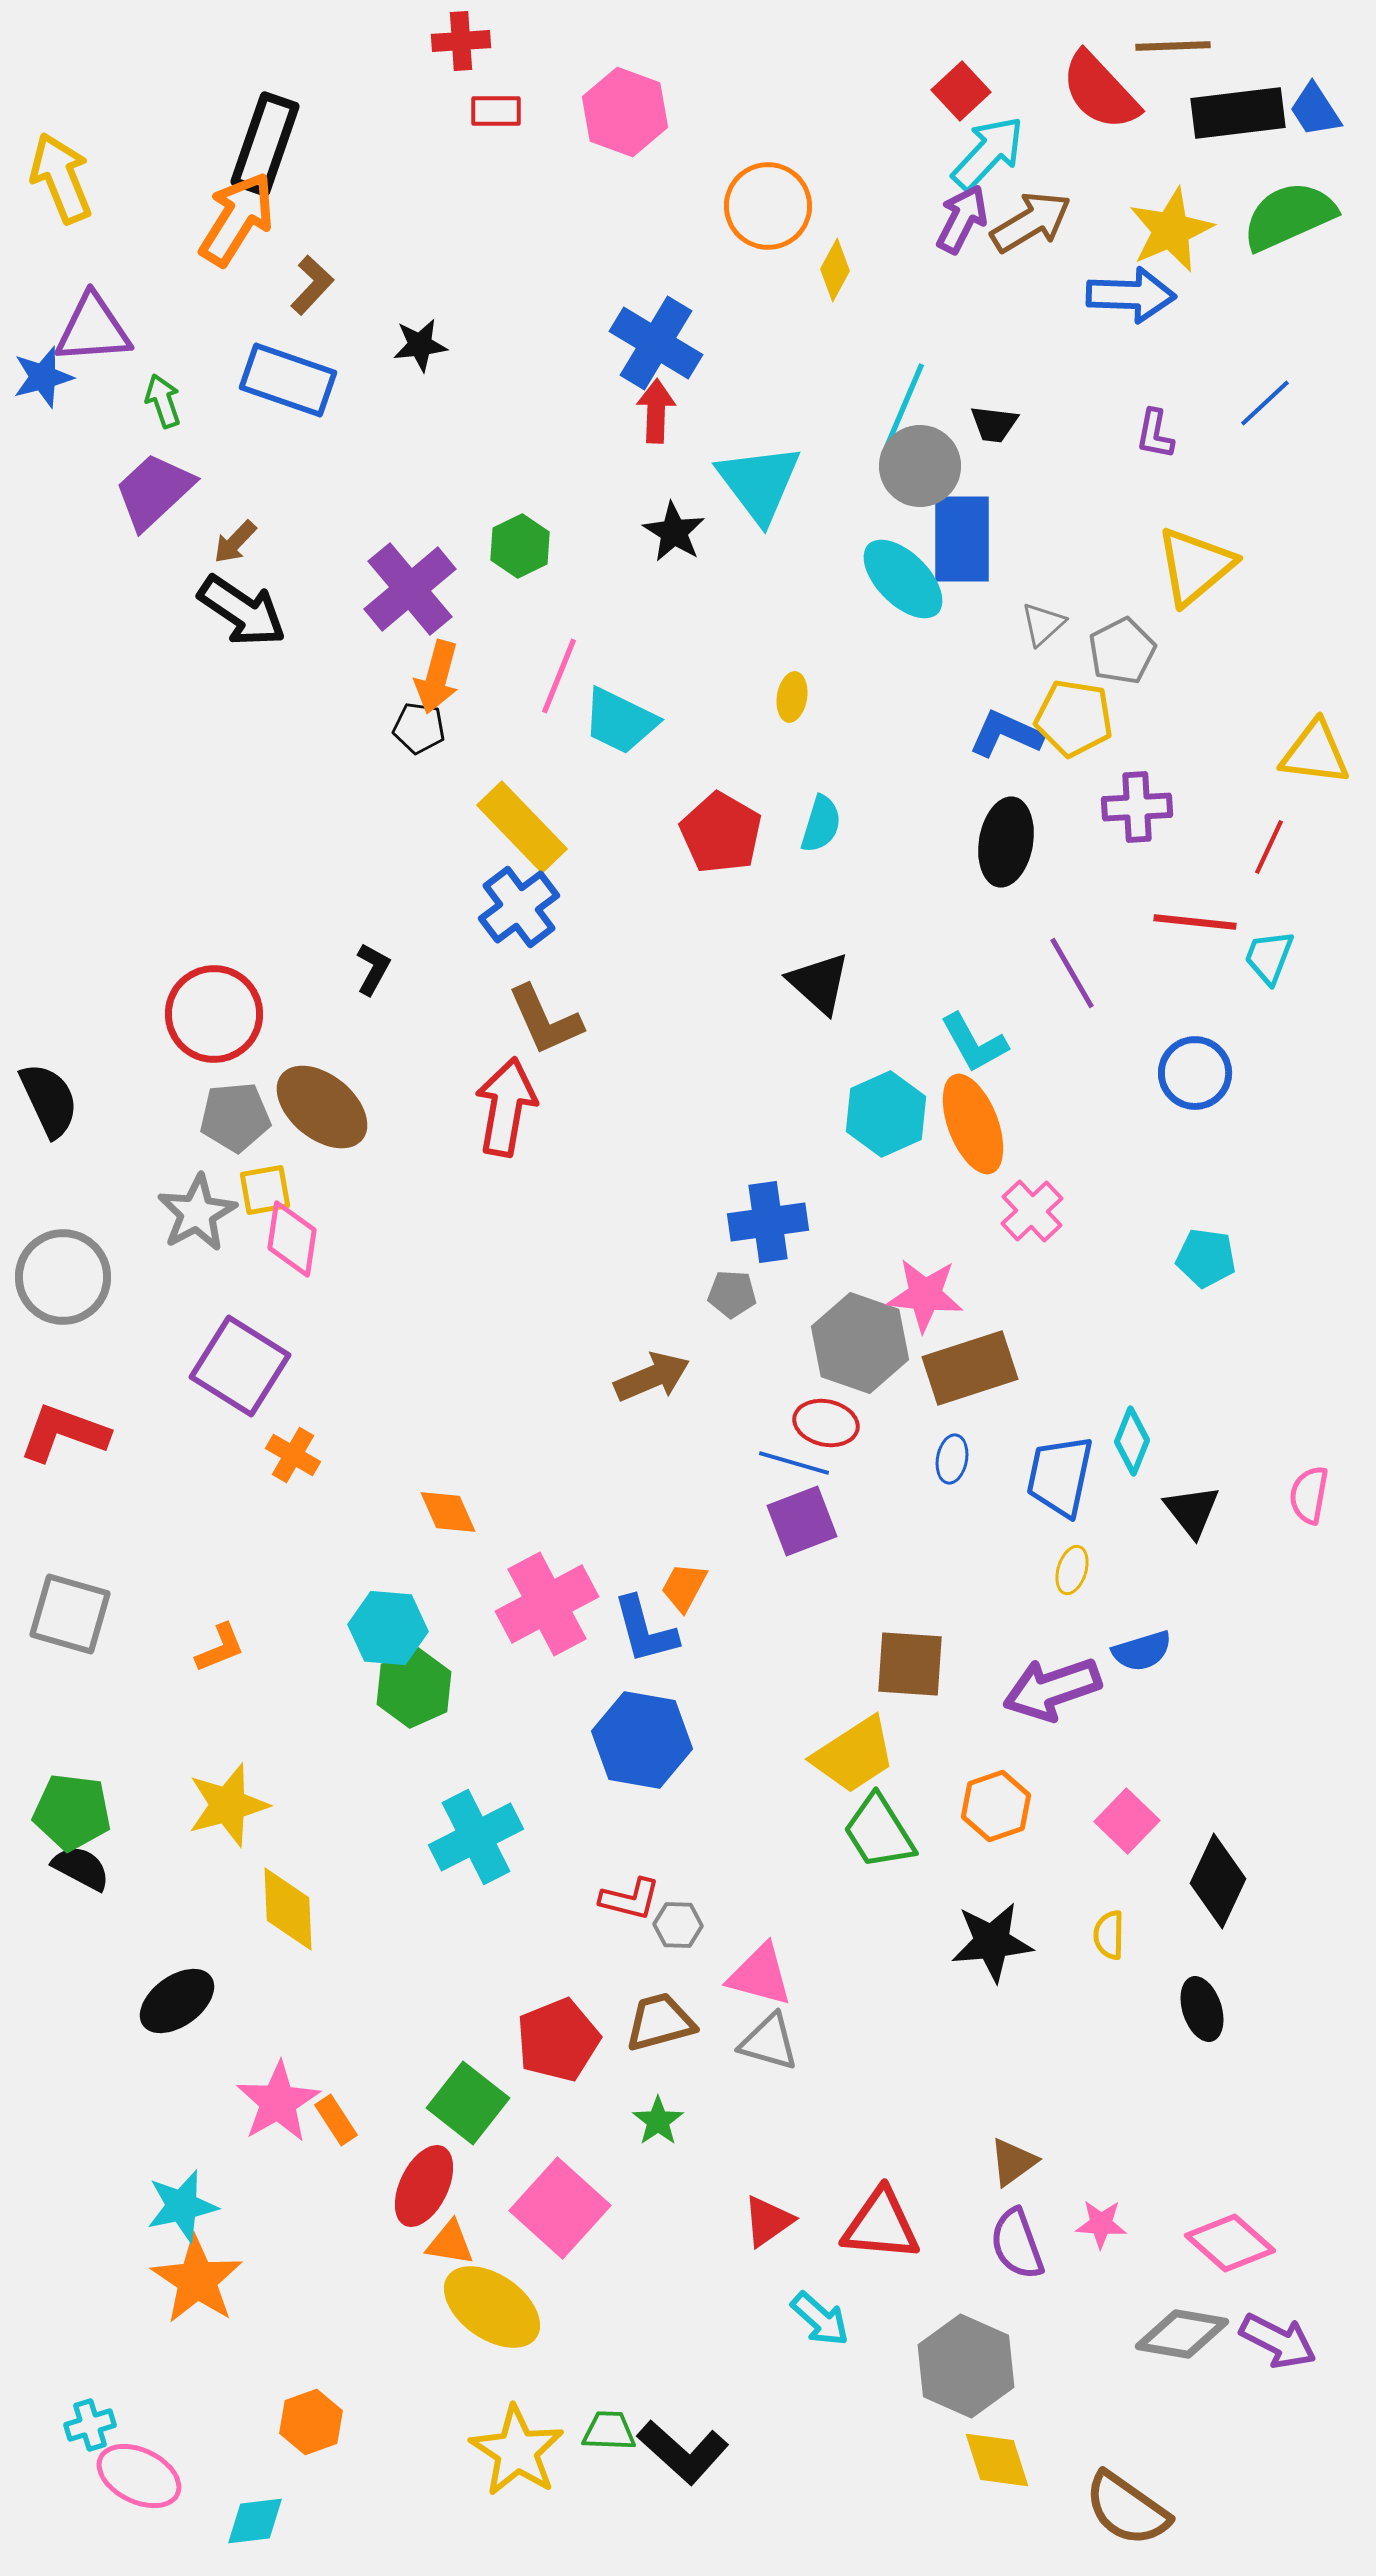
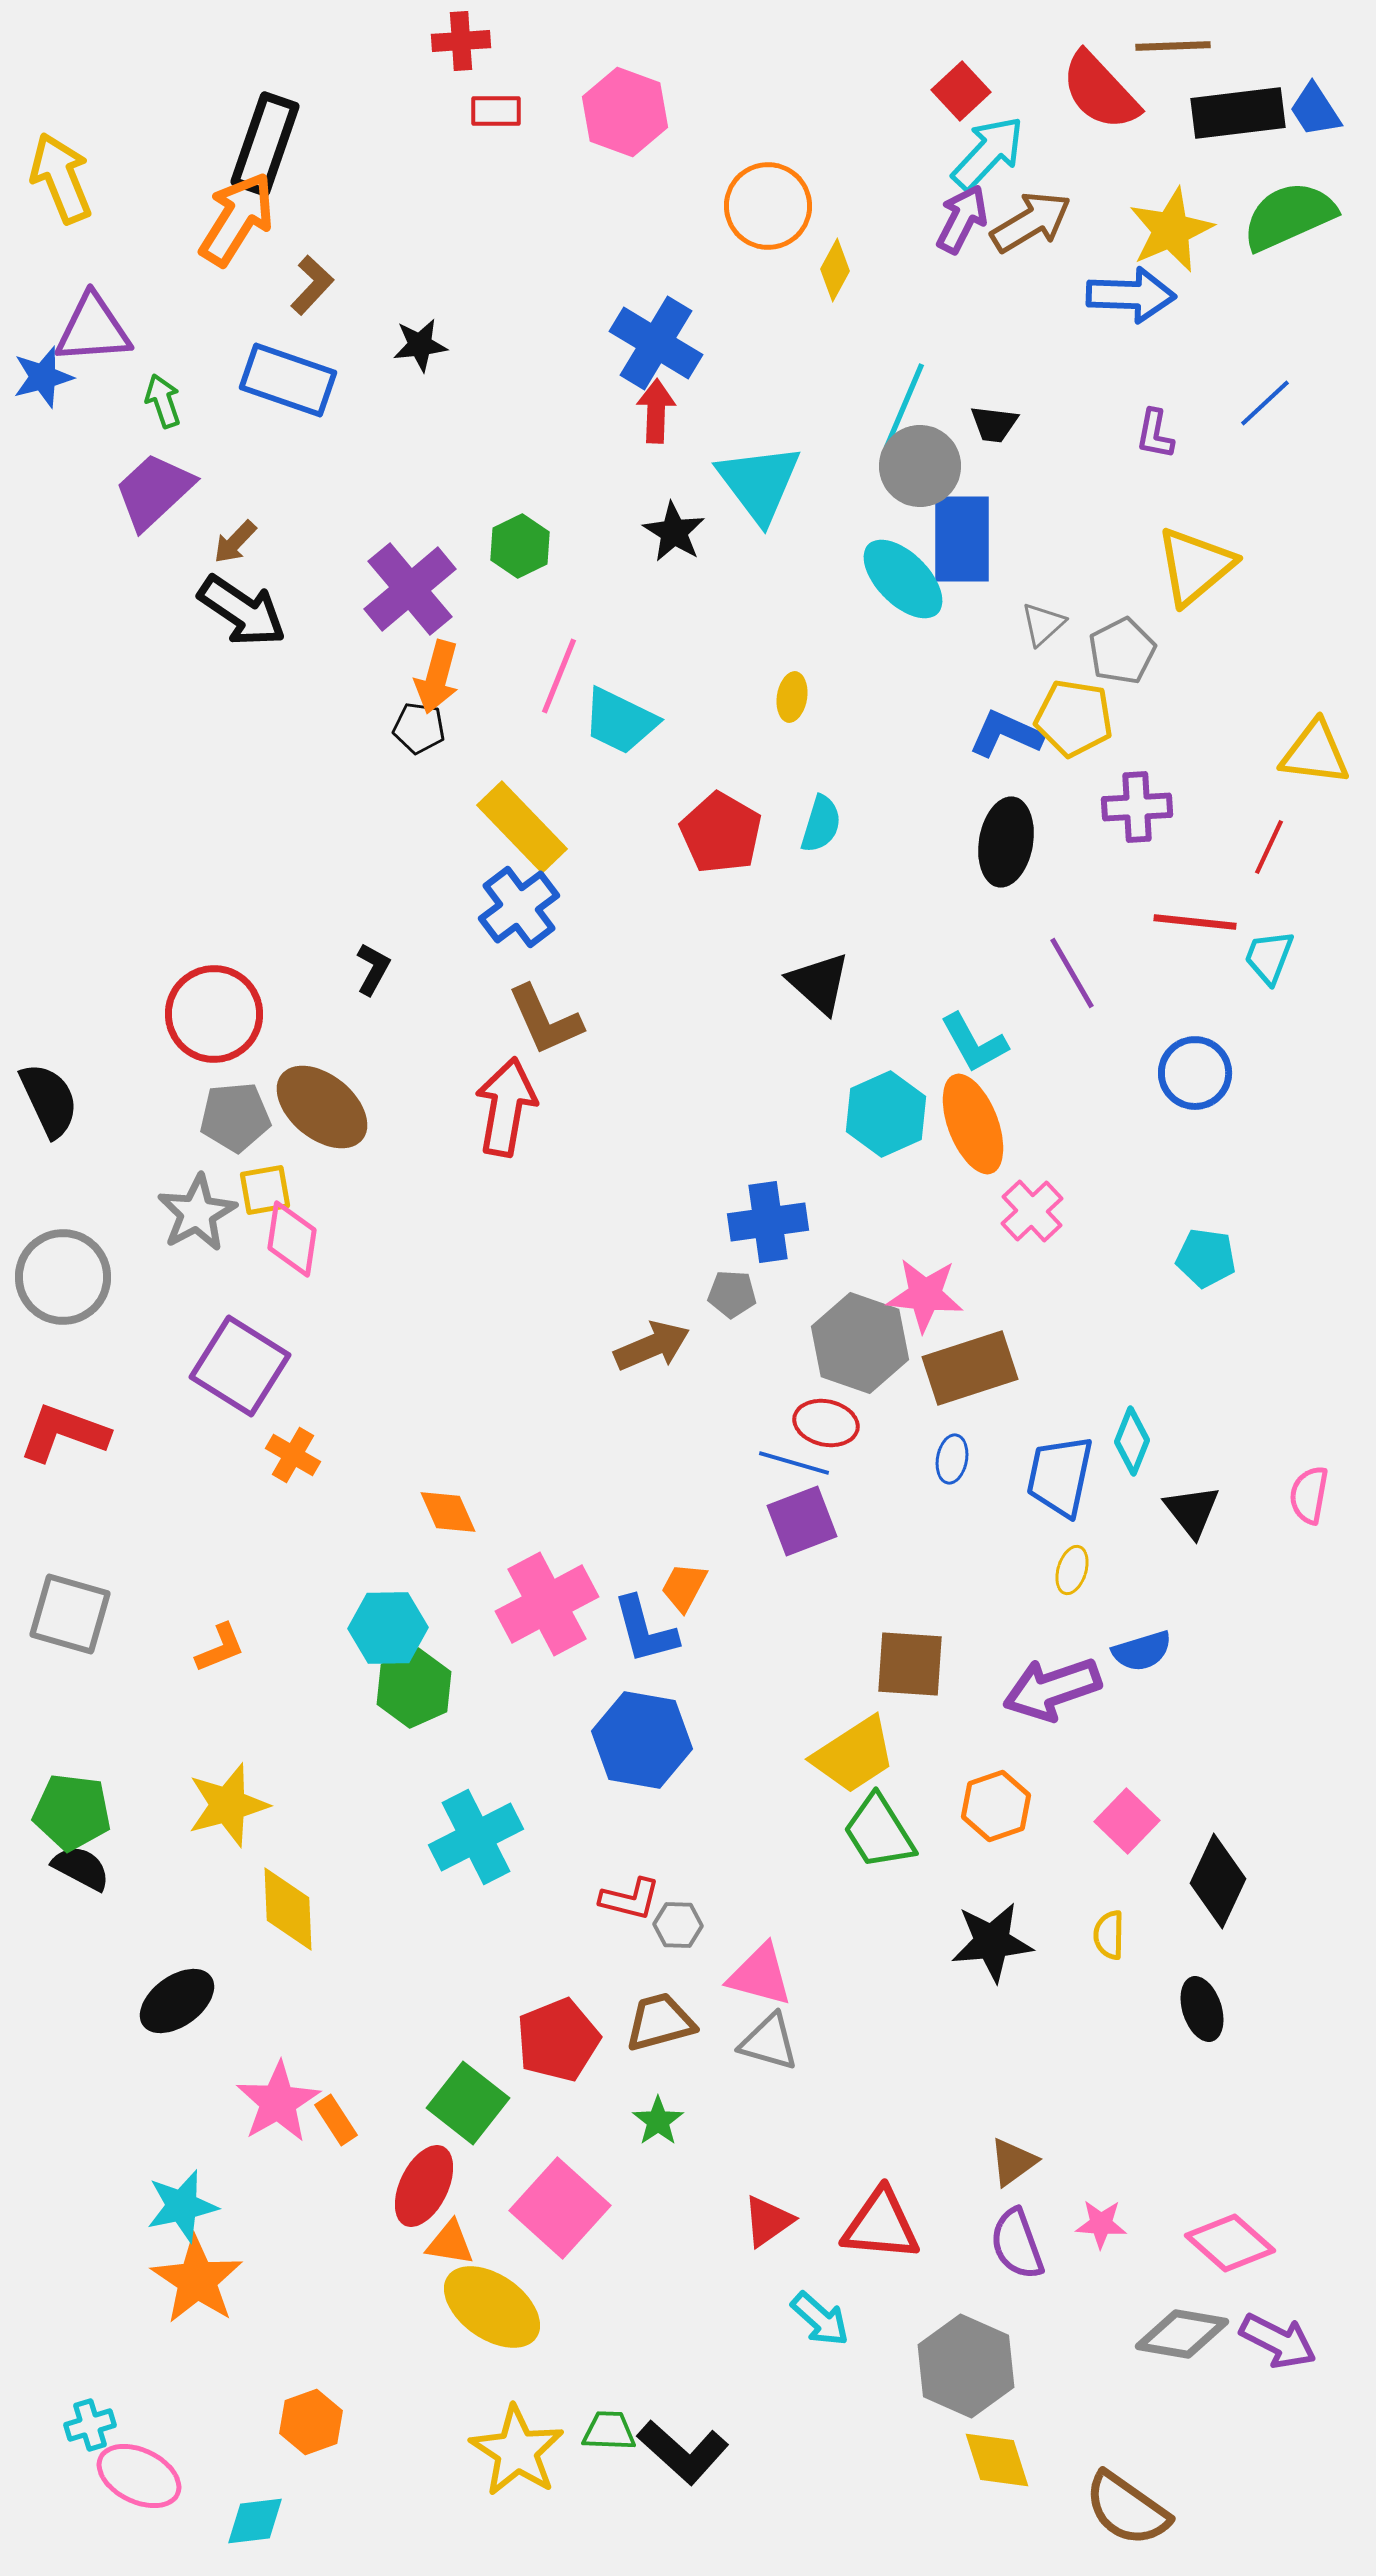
brown arrow at (652, 1377): moved 31 px up
cyan hexagon at (388, 1628): rotated 6 degrees counterclockwise
